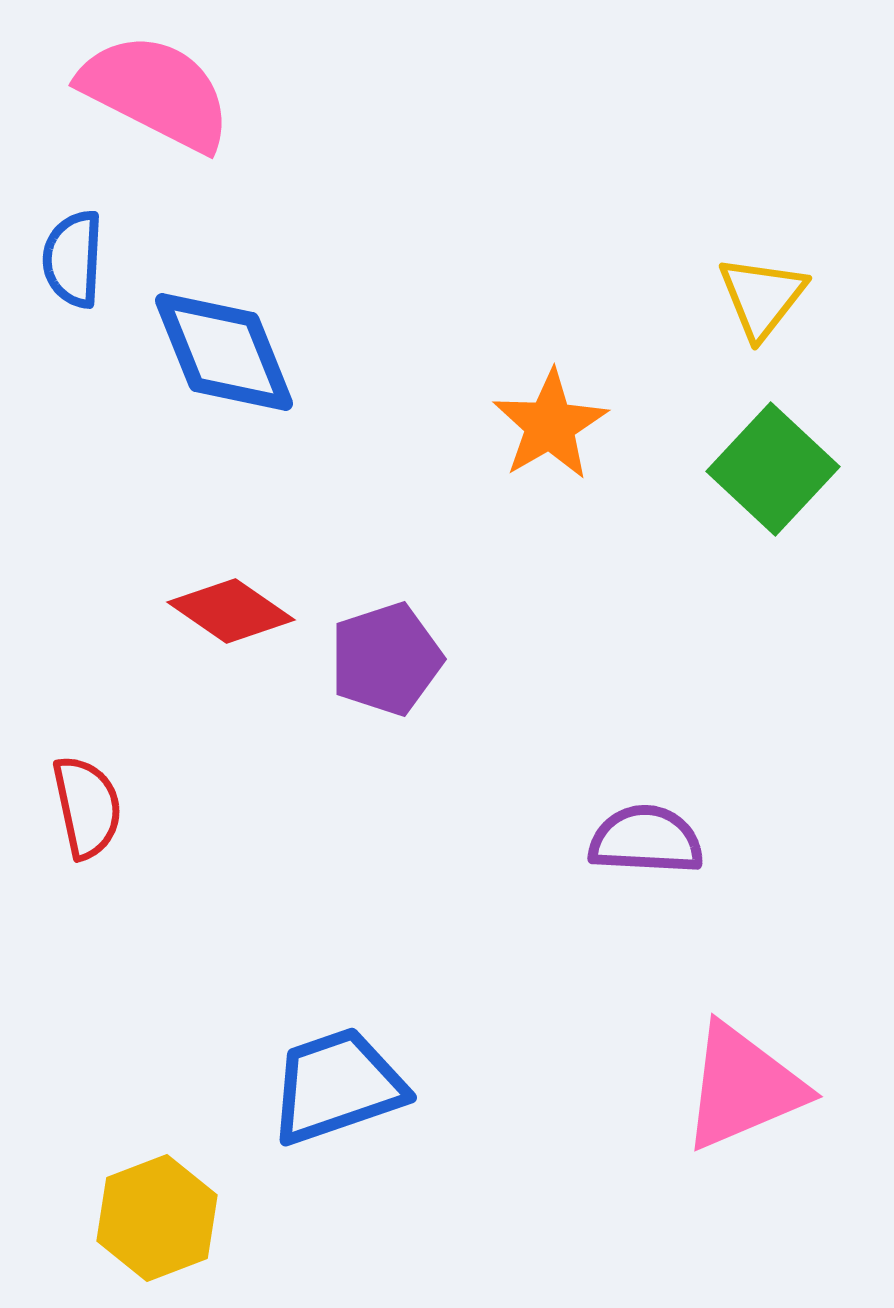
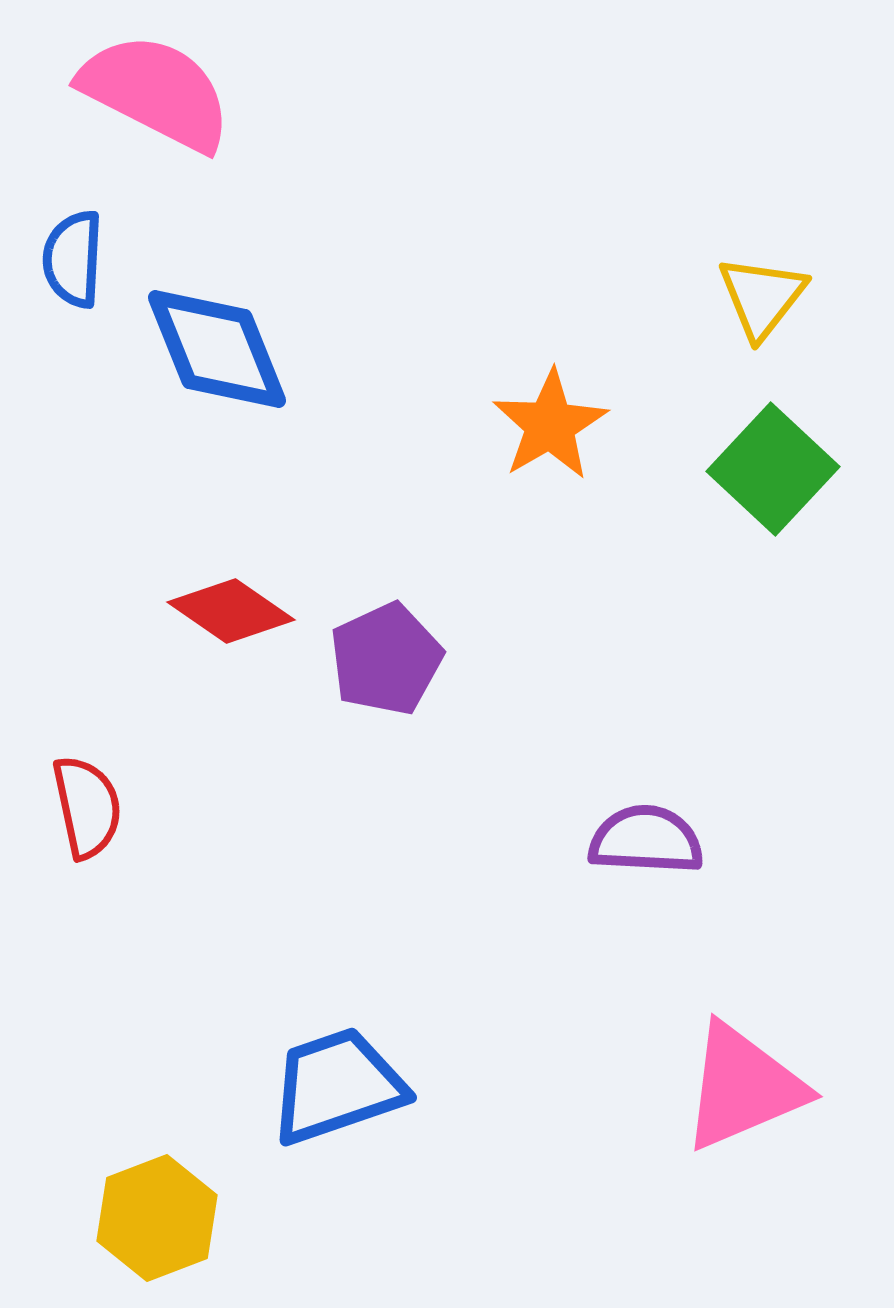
blue diamond: moved 7 px left, 3 px up
purple pentagon: rotated 7 degrees counterclockwise
